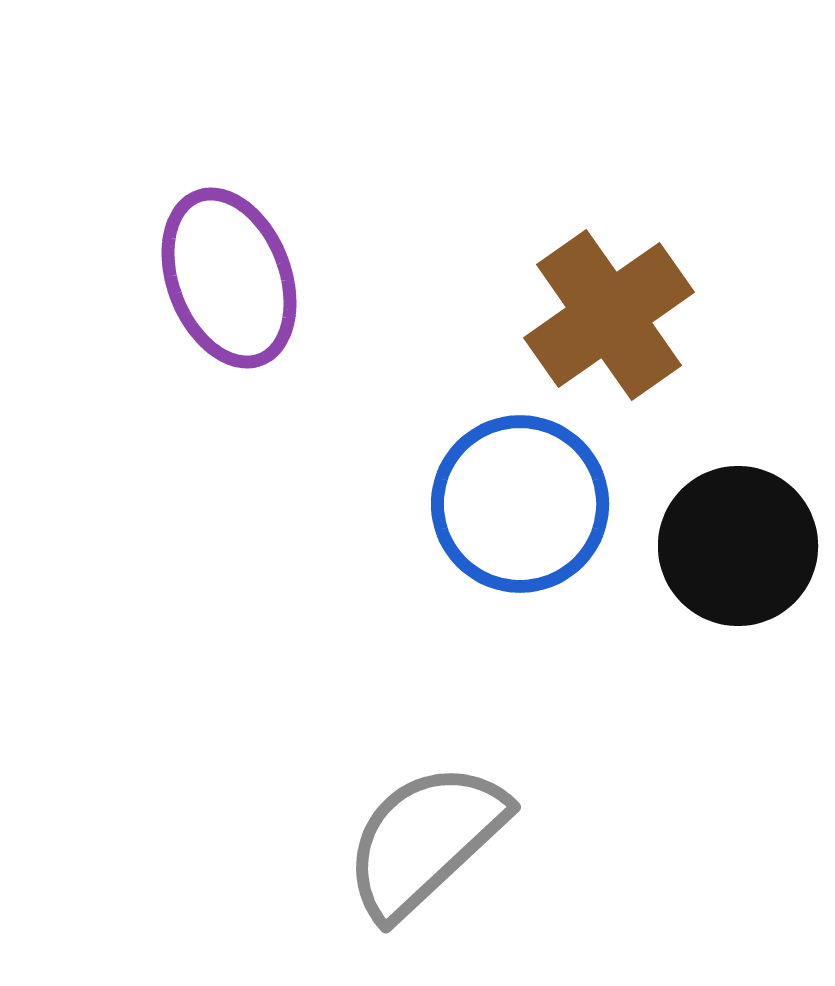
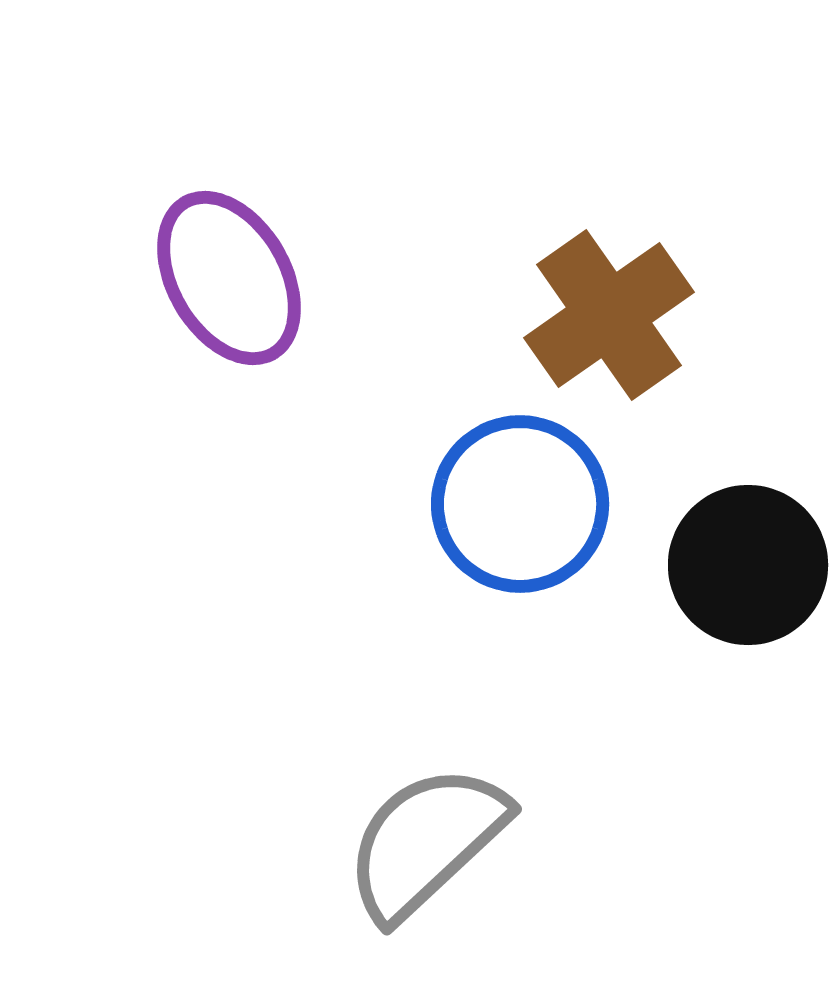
purple ellipse: rotated 9 degrees counterclockwise
black circle: moved 10 px right, 19 px down
gray semicircle: moved 1 px right, 2 px down
